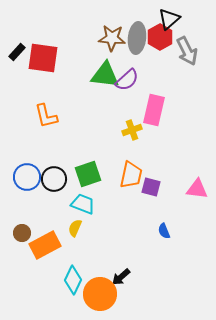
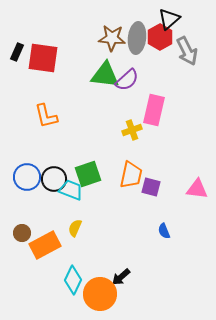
black rectangle: rotated 18 degrees counterclockwise
cyan trapezoid: moved 12 px left, 14 px up
